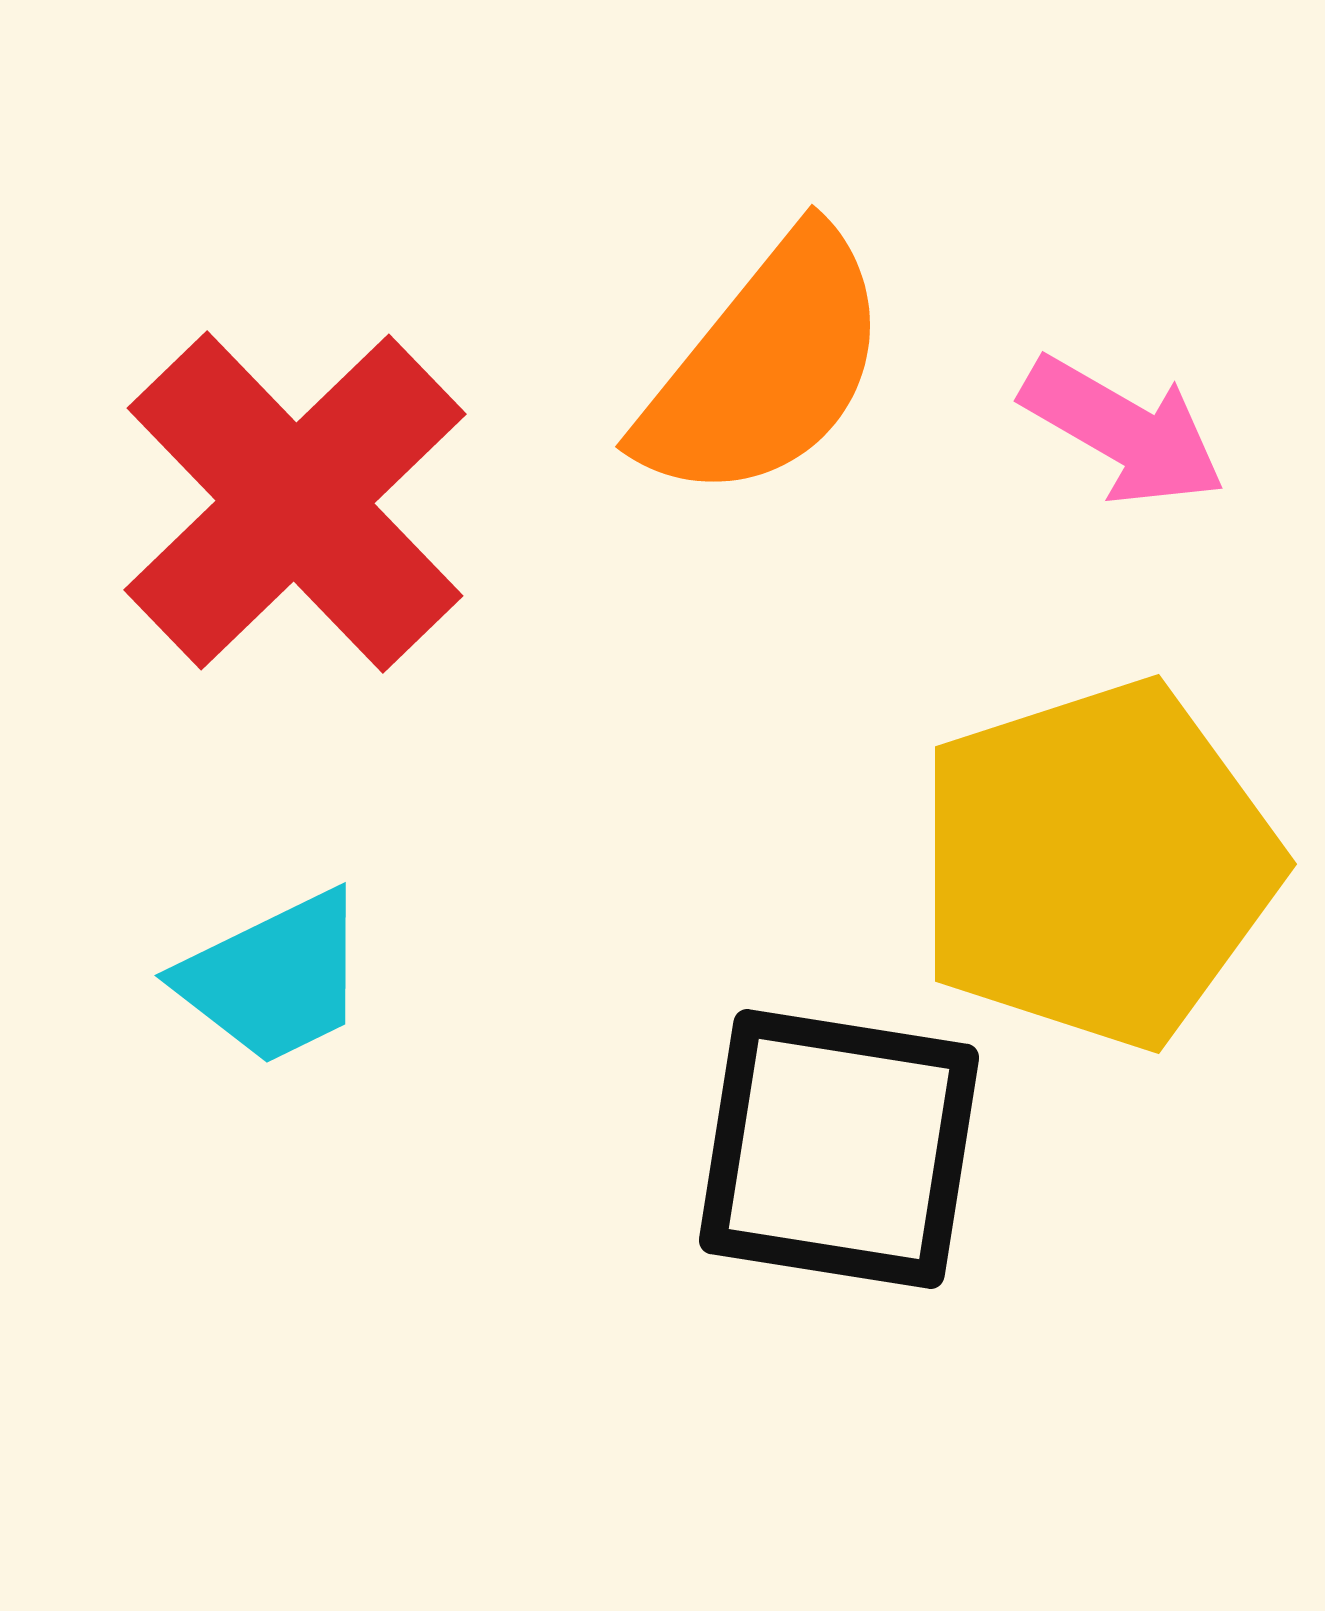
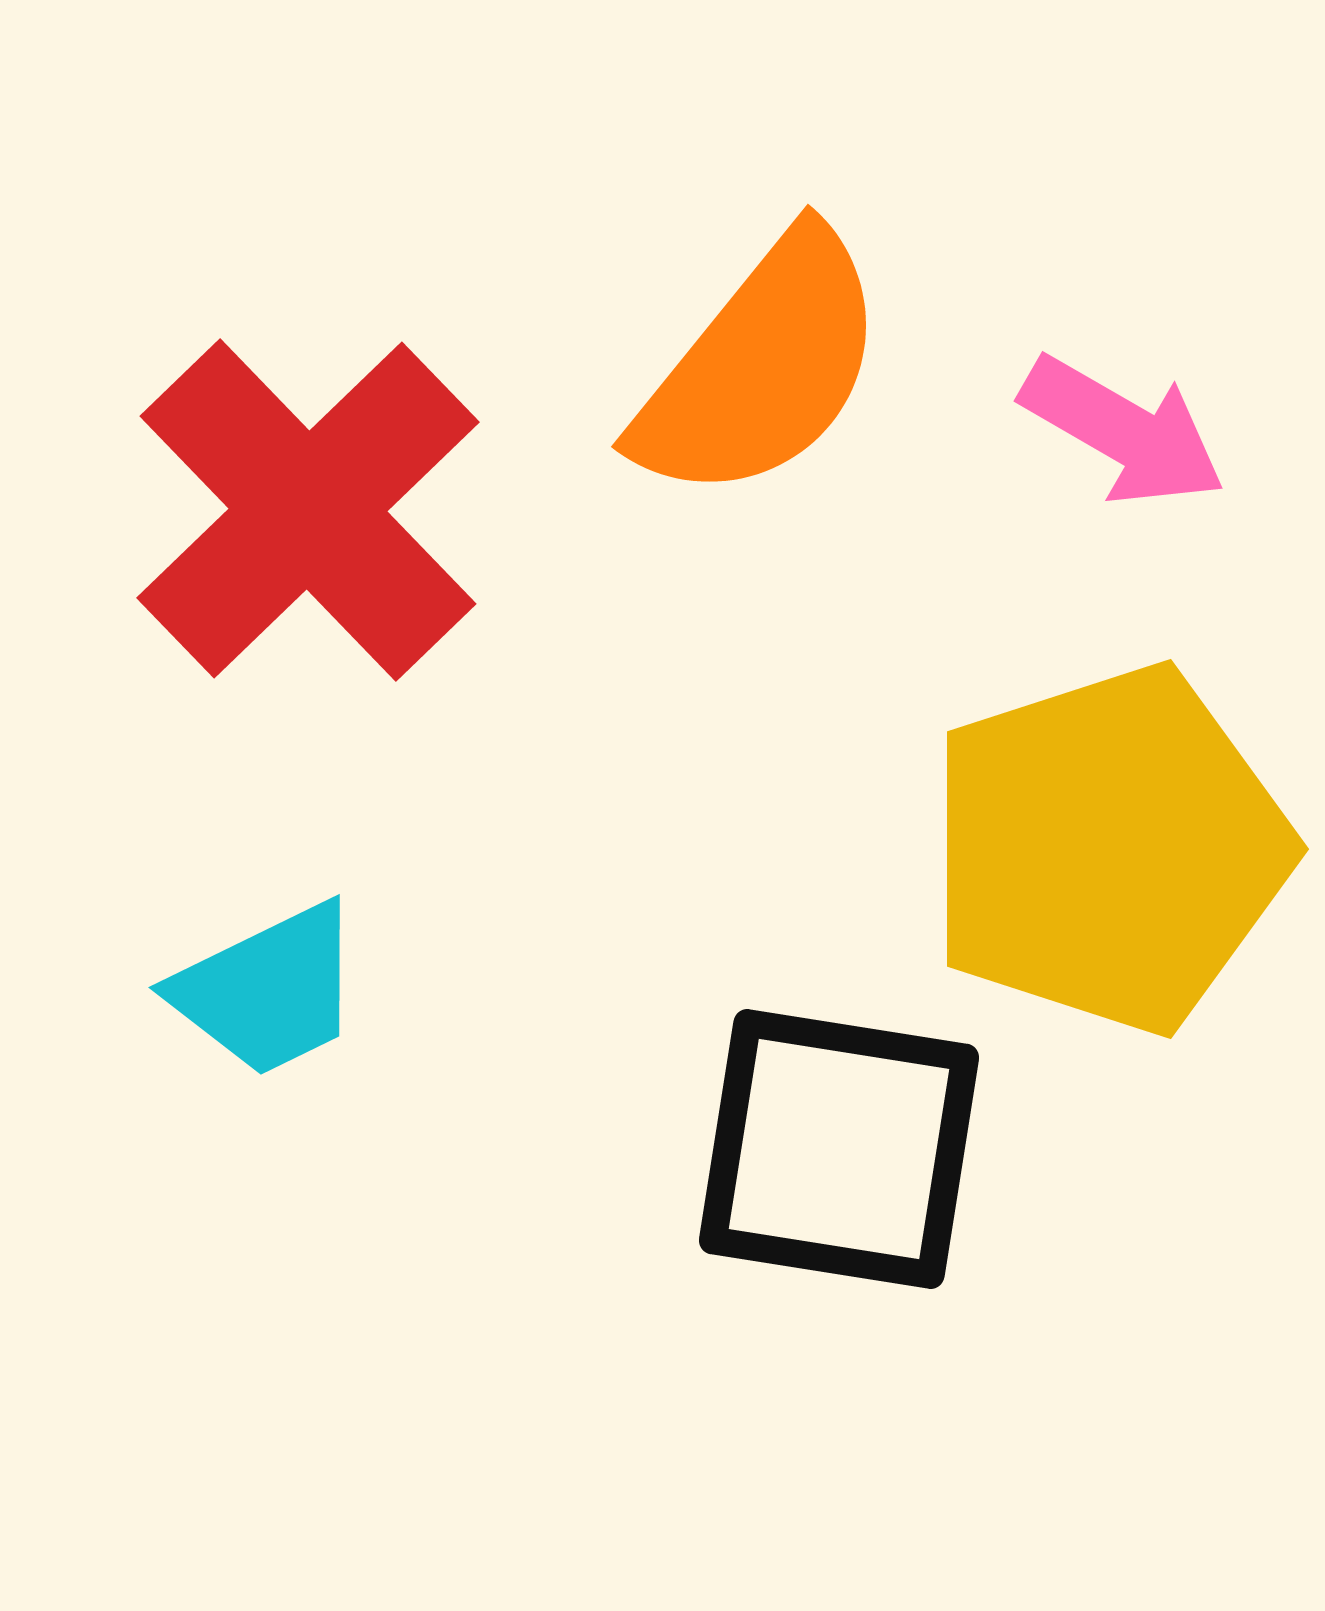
orange semicircle: moved 4 px left
red cross: moved 13 px right, 8 px down
yellow pentagon: moved 12 px right, 15 px up
cyan trapezoid: moved 6 px left, 12 px down
